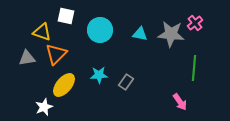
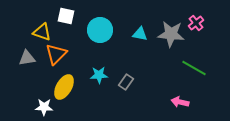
pink cross: moved 1 px right
green line: rotated 65 degrees counterclockwise
yellow ellipse: moved 2 px down; rotated 10 degrees counterclockwise
pink arrow: rotated 138 degrees clockwise
white star: rotated 24 degrees clockwise
